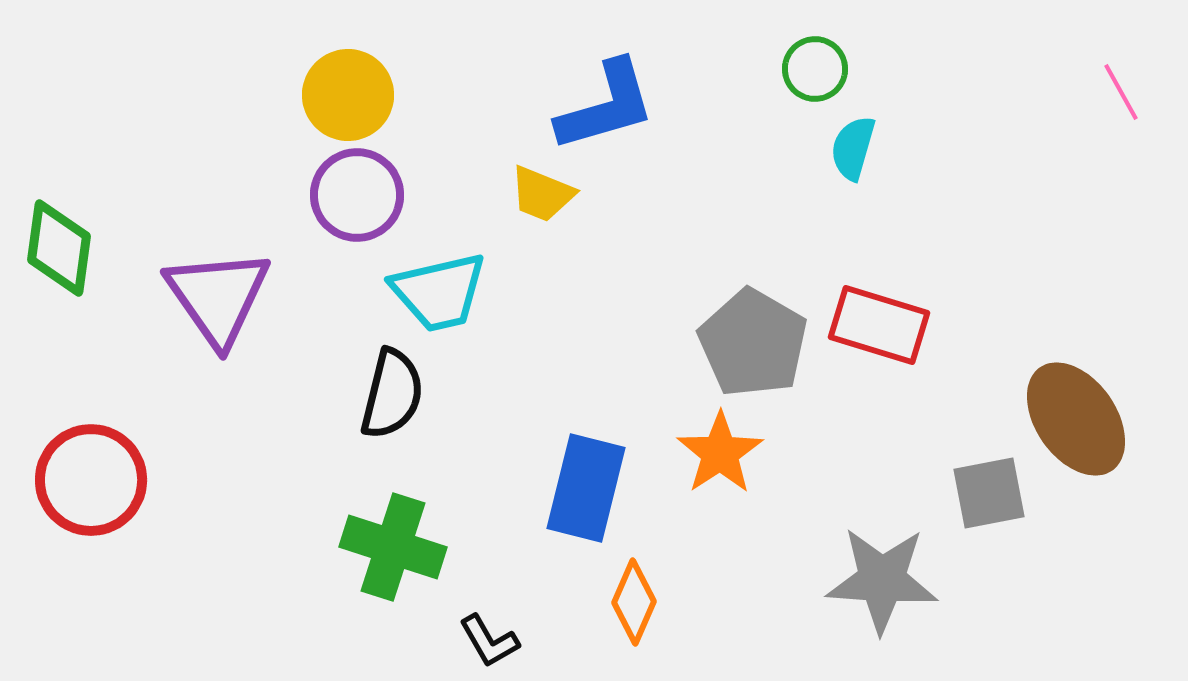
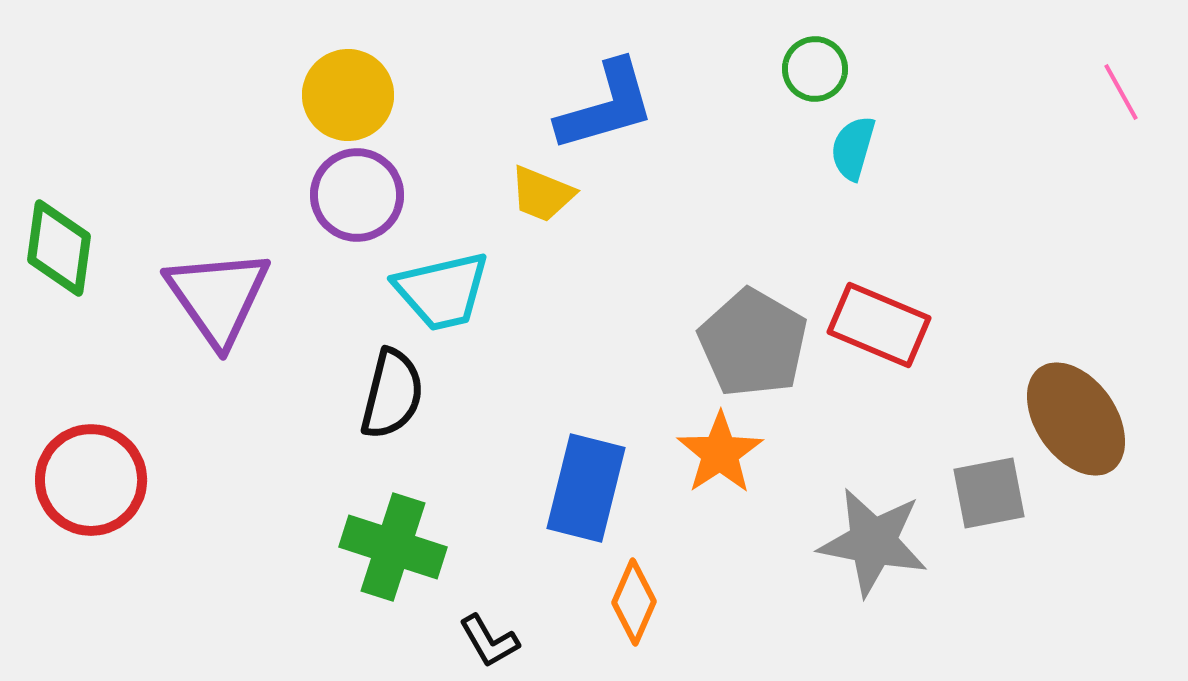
cyan trapezoid: moved 3 px right, 1 px up
red rectangle: rotated 6 degrees clockwise
gray star: moved 9 px left, 38 px up; rotated 7 degrees clockwise
